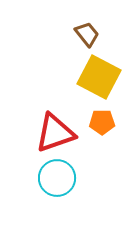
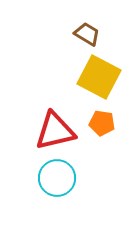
brown trapezoid: rotated 20 degrees counterclockwise
orange pentagon: moved 1 px down; rotated 10 degrees clockwise
red triangle: moved 2 px up; rotated 6 degrees clockwise
